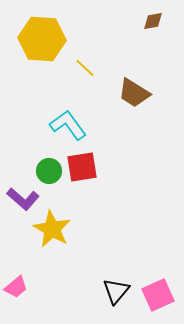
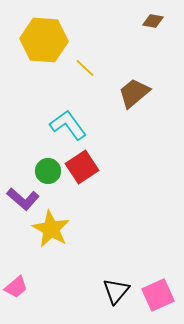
brown diamond: rotated 20 degrees clockwise
yellow hexagon: moved 2 px right, 1 px down
brown trapezoid: rotated 108 degrees clockwise
red square: rotated 24 degrees counterclockwise
green circle: moved 1 px left
yellow star: moved 1 px left
